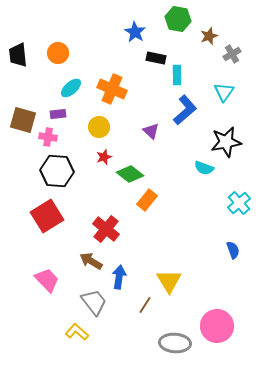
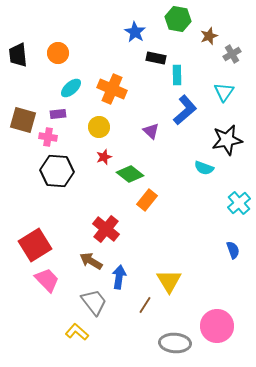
black star: moved 1 px right, 2 px up
red square: moved 12 px left, 29 px down
